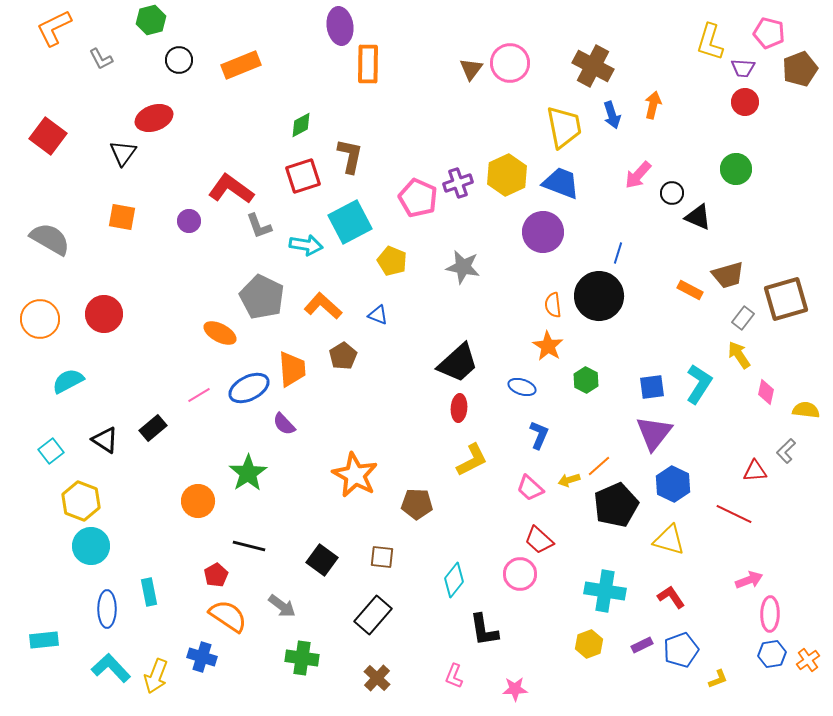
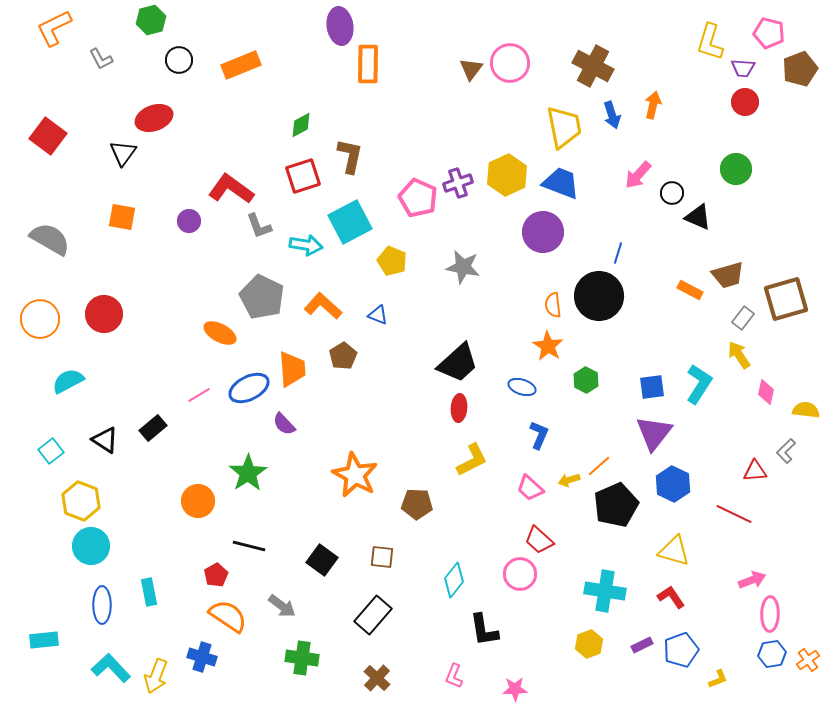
yellow triangle at (669, 540): moved 5 px right, 11 px down
pink arrow at (749, 580): moved 3 px right
blue ellipse at (107, 609): moved 5 px left, 4 px up
